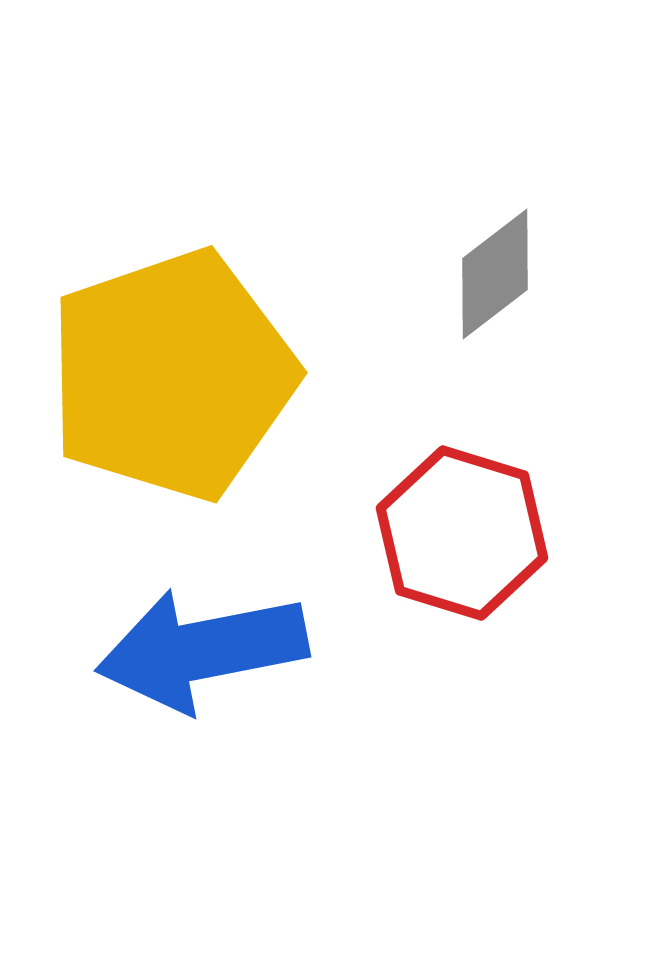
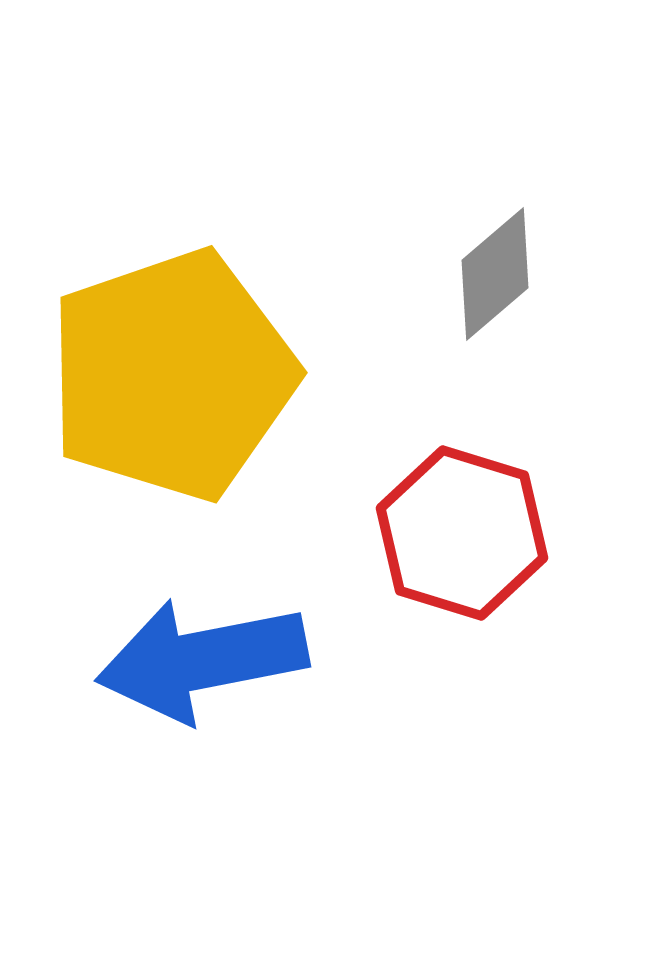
gray diamond: rotated 3 degrees counterclockwise
blue arrow: moved 10 px down
